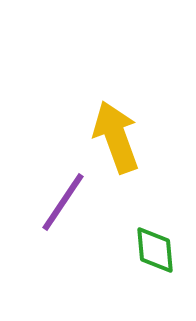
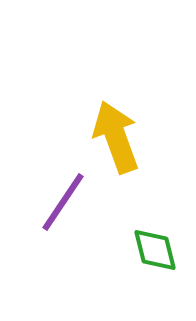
green diamond: rotated 9 degrees counterclockwise
